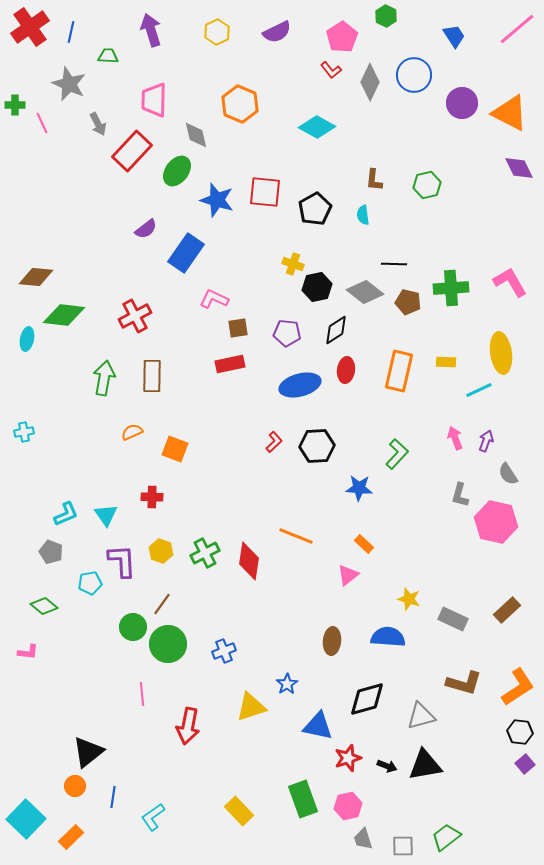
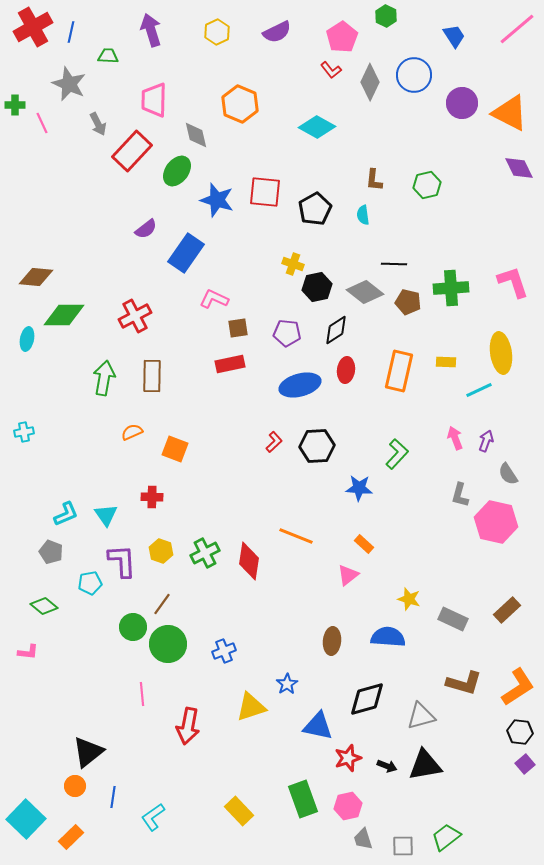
red cross at (30, 27): moved 3 px right; rotated 6 degrees clockwise
pink L-shape at (510, 282): moved 3 px right; rotated 12 degrees clockwise
green diamond at (64, 315): rotated 6 degrees counterclockwise
